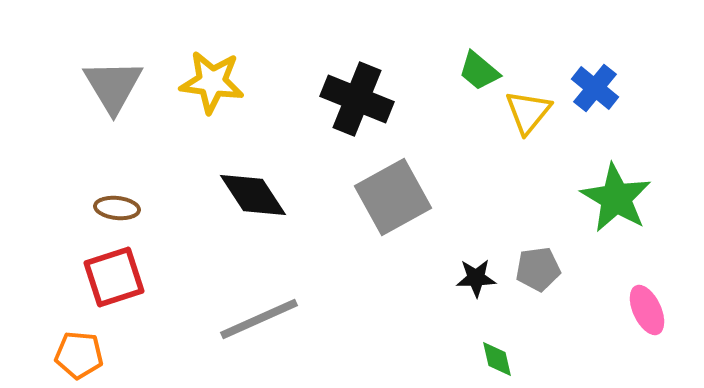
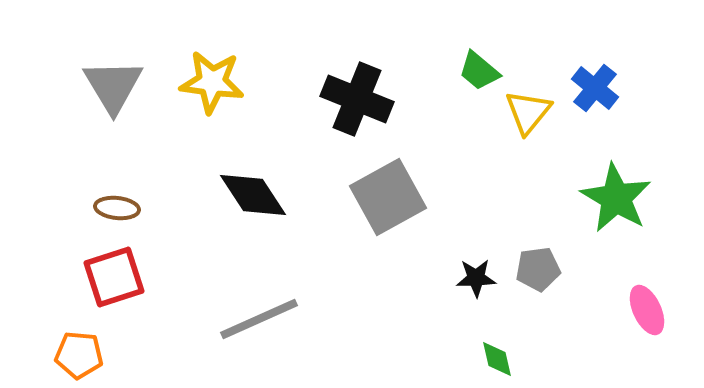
gray square: moved 5 px left
